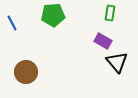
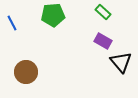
green rectangle: moved 7 px left, 1 px up; rotated 56 degrees counterclockwise
black triangle: moved 4 px right
